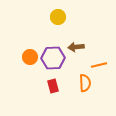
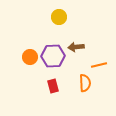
yellow circle: moved 1 px right
purple hexagon: moved 2 px up
